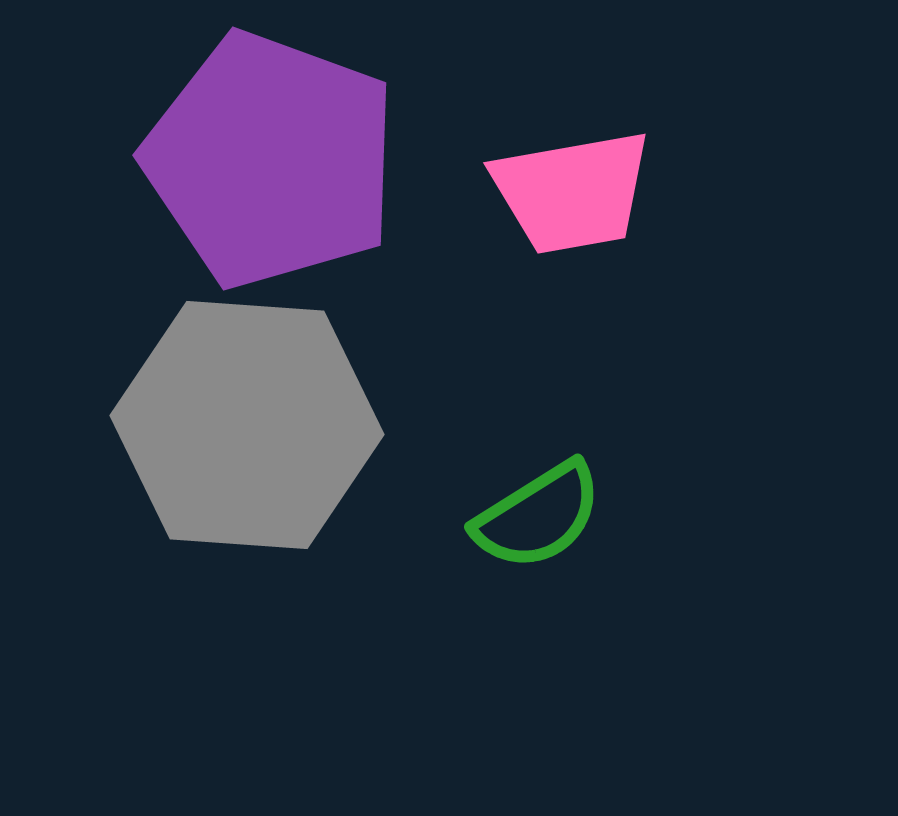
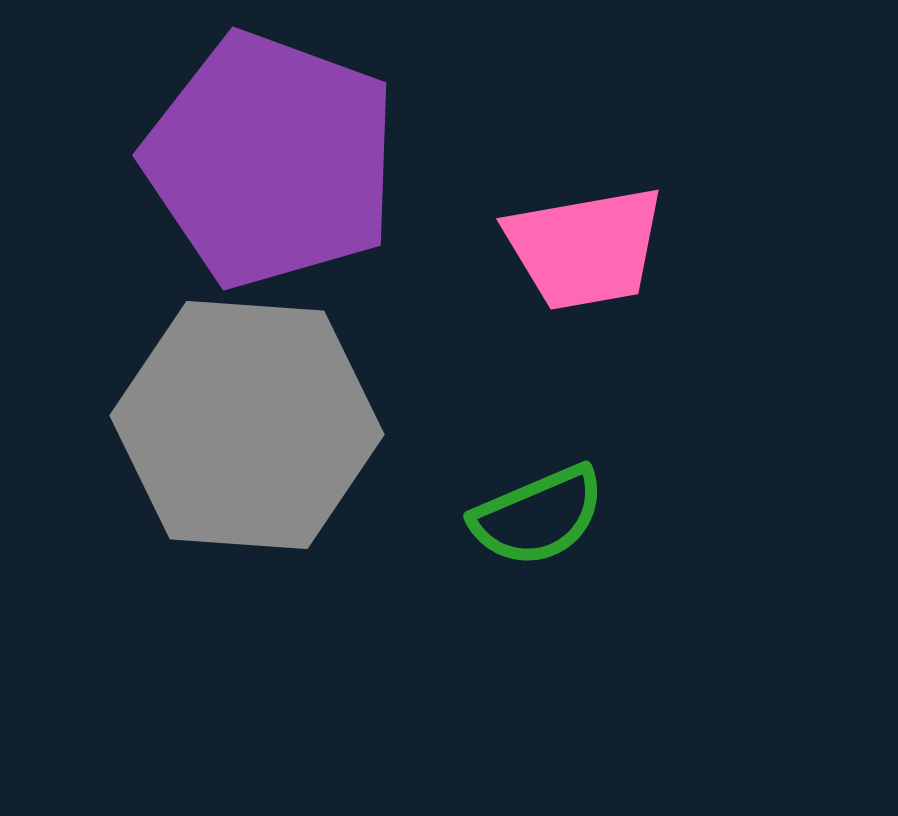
pink trapezoid: moved 13 px right, 56 px down
green semicircle: rotated 9 degrees clockwise
